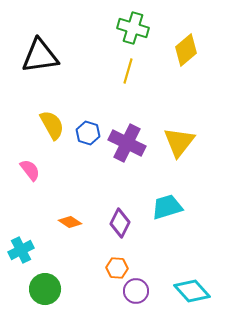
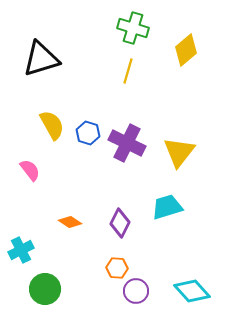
black triangle: moved 1 px right, 3 px down; rotated 9 degrees counterclockwise
yellow triangle: moved 10 px down
